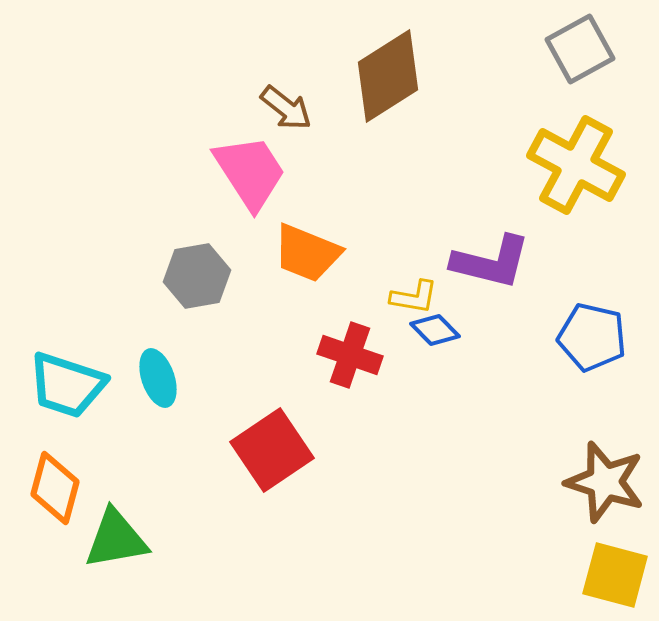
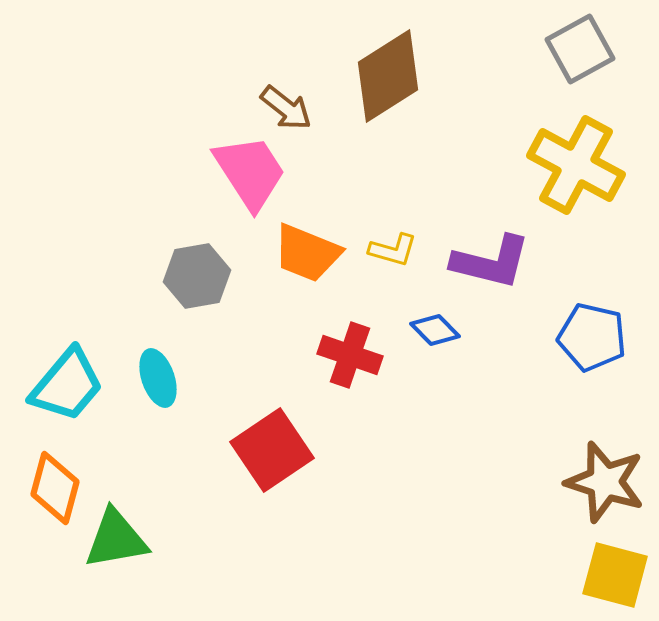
yellow L-shape: moved 21 px left, 47 px up; rotated 6 degrees clockwise
cyan trapezoid: rotated 68 degrees counterclockwise
